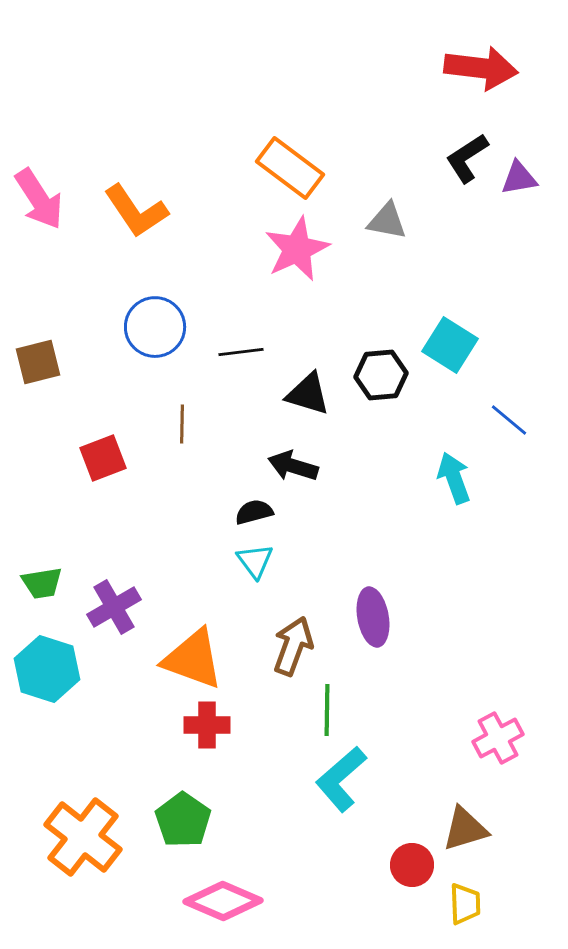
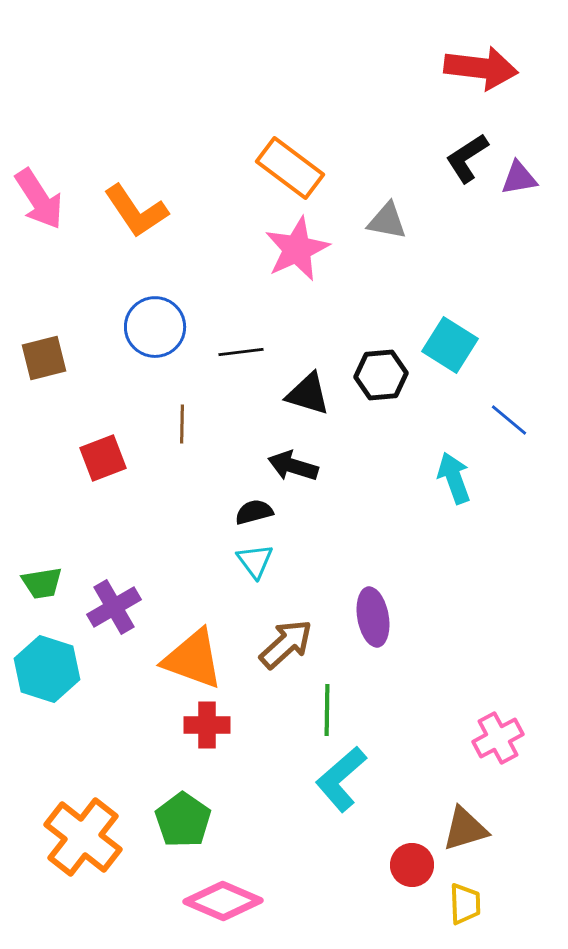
brown square: moved 6 px right, 4 px up
brown arrow: moved 7 px left, 2 px up; rotated 28 degrees clockwise
